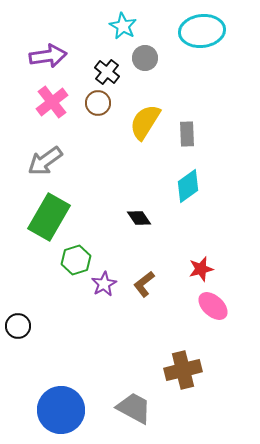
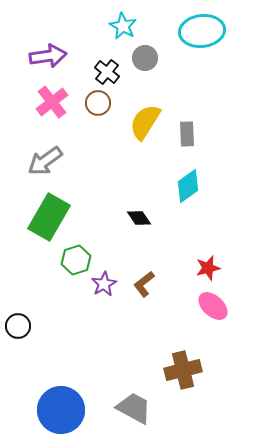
red star: moved 7 px right, 1 px up
